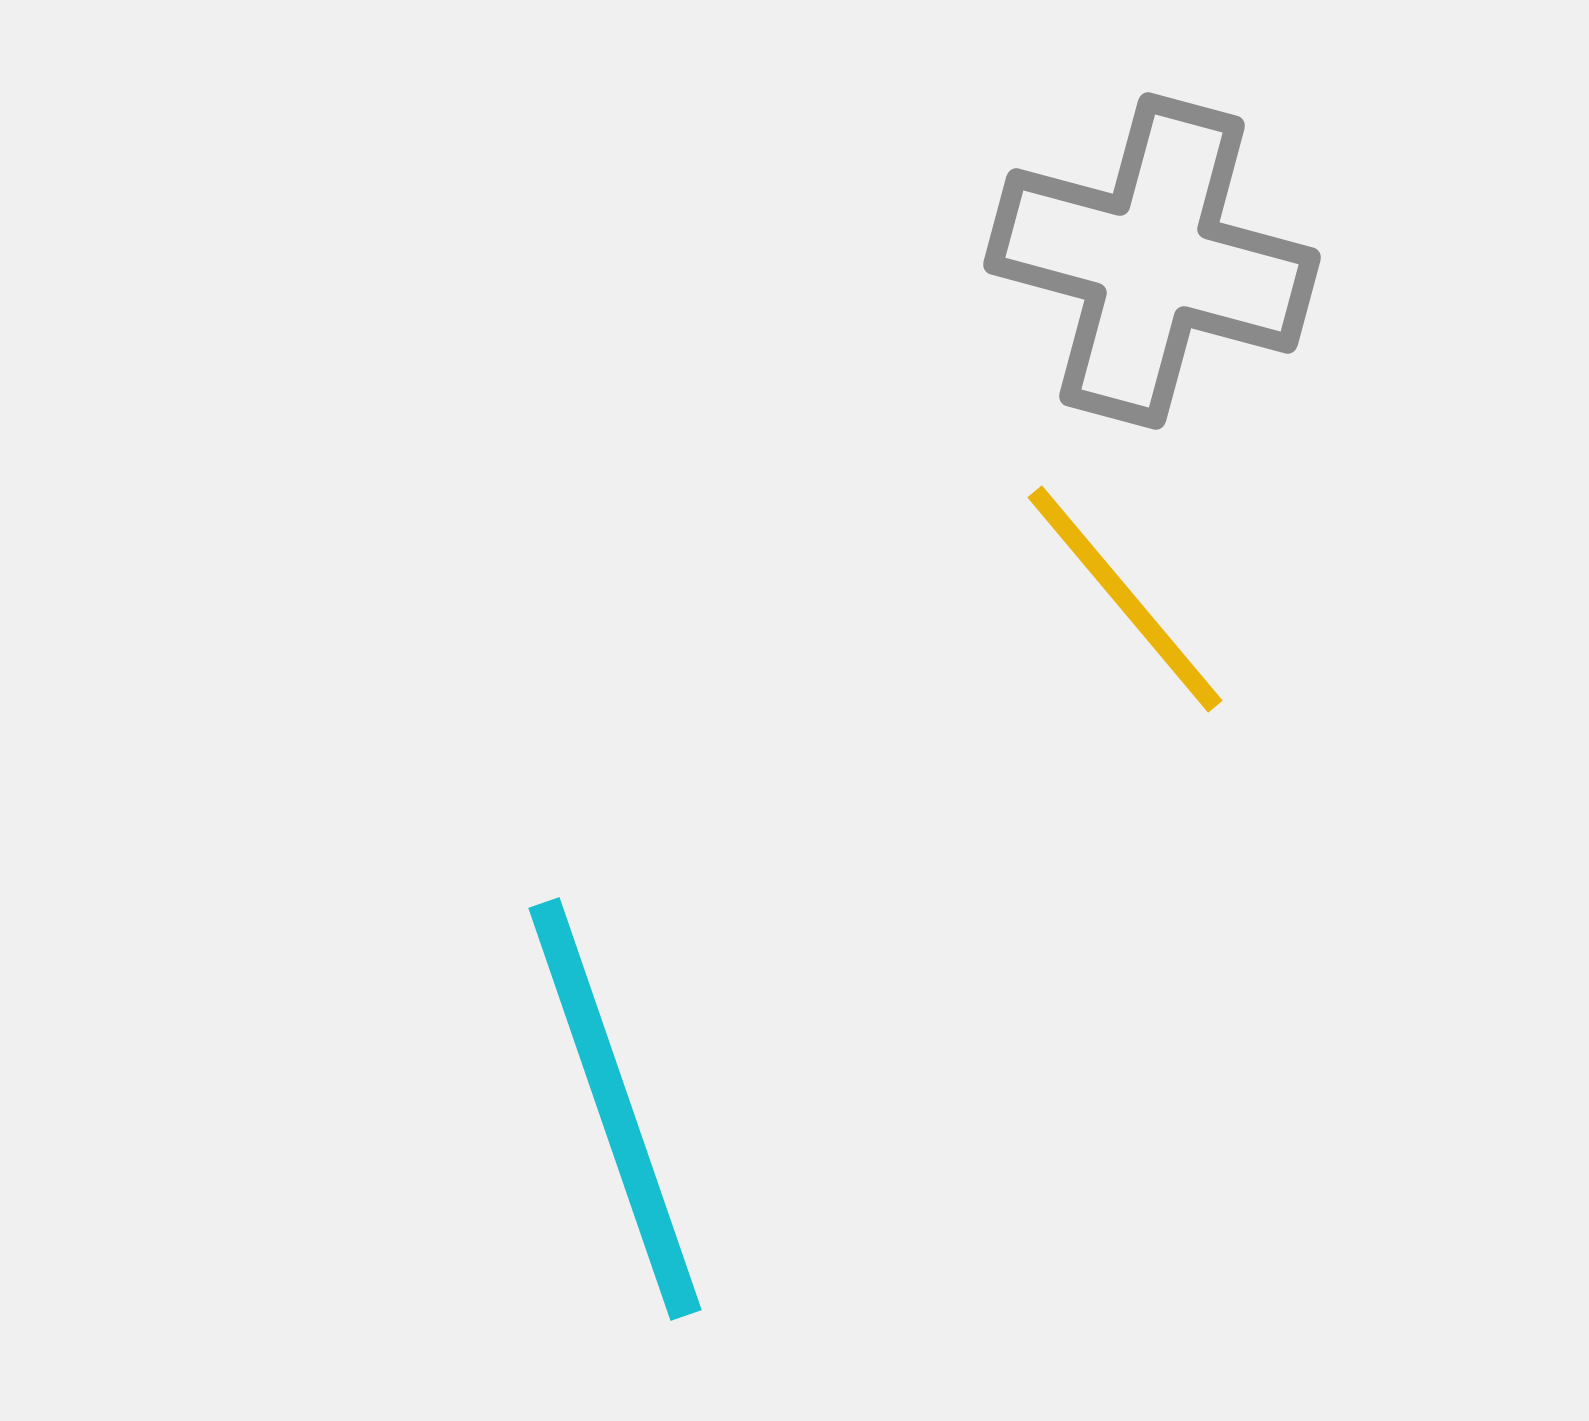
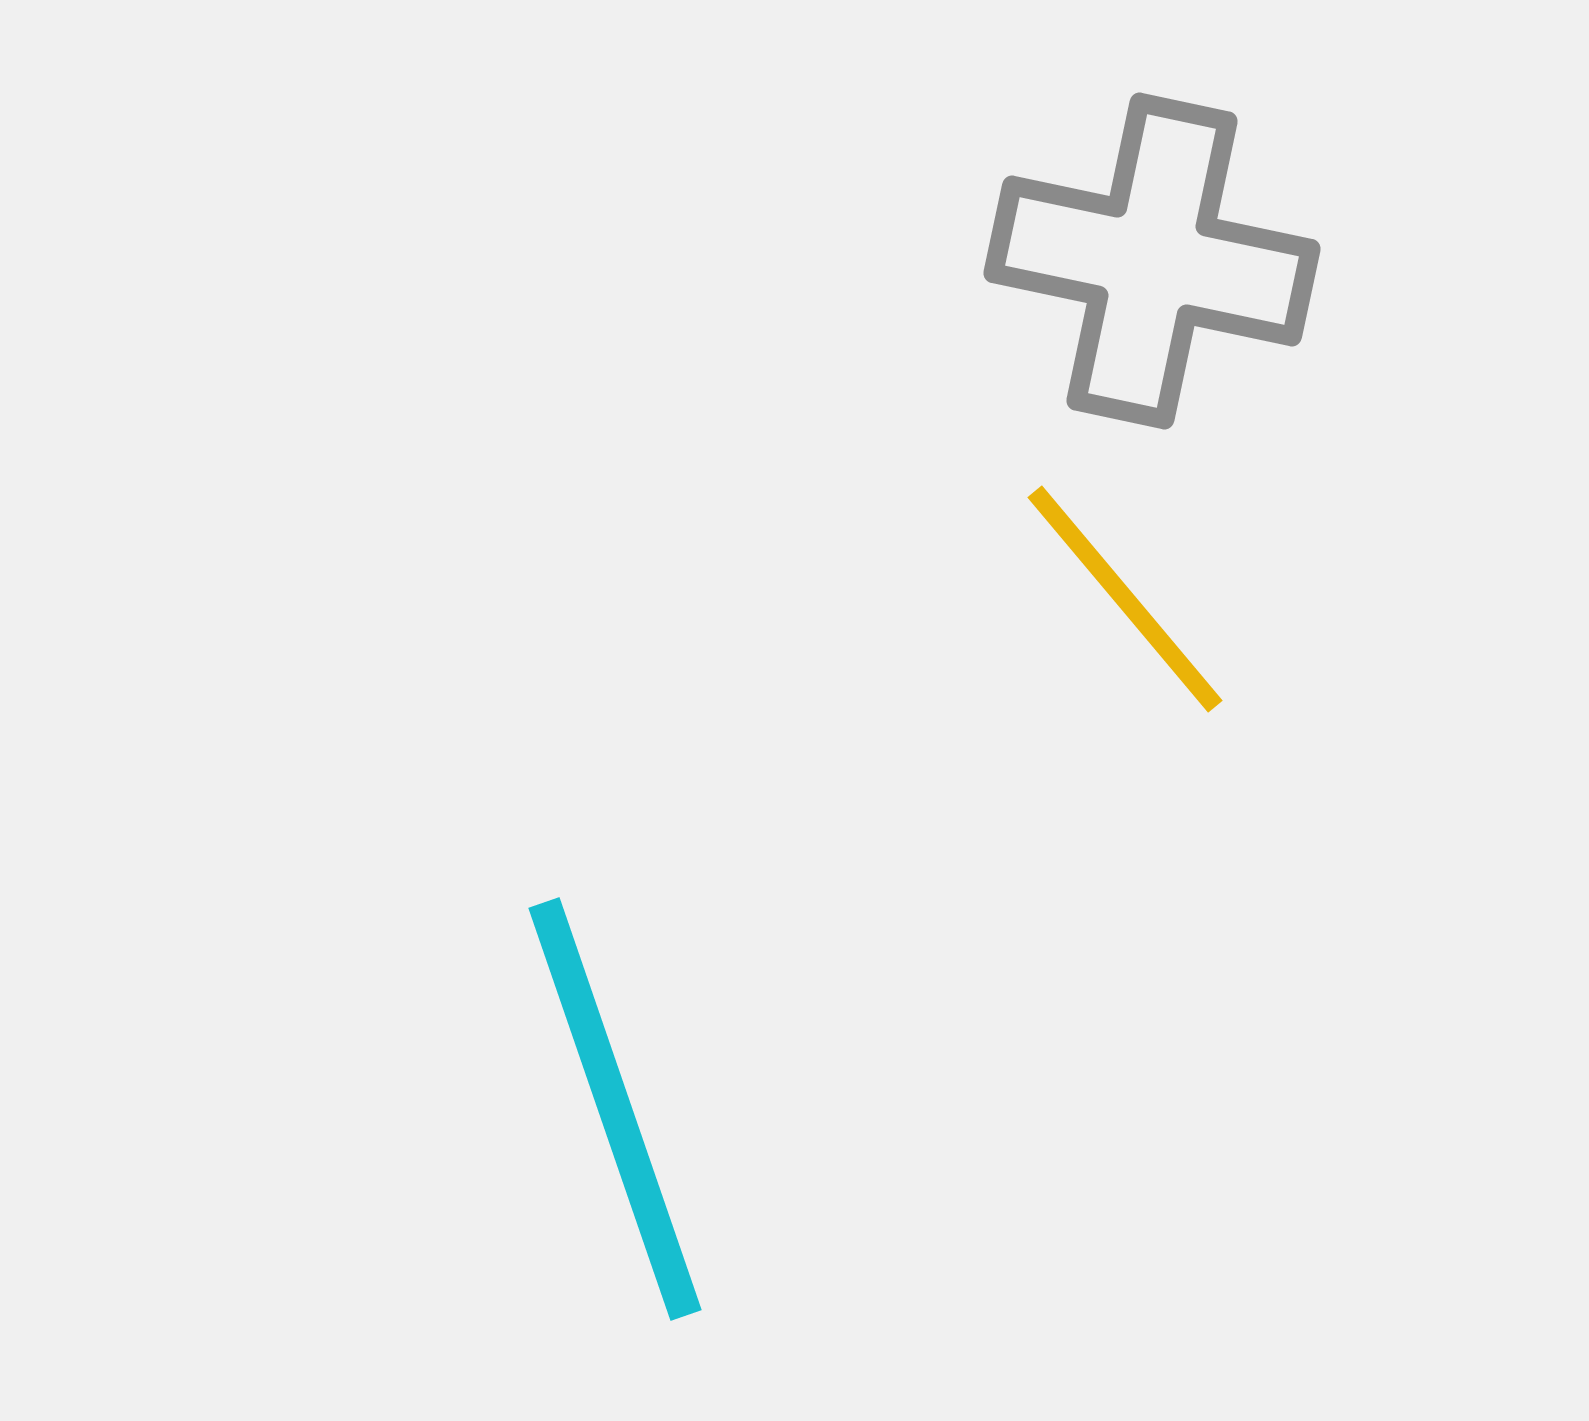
gray cross: rotated 3 degrees counterclockwise
